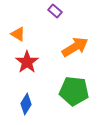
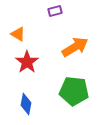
purple rectangle: rotated 56 degrees counterclockwise
blue diamond: rotated 20 degrees counterclockwise
